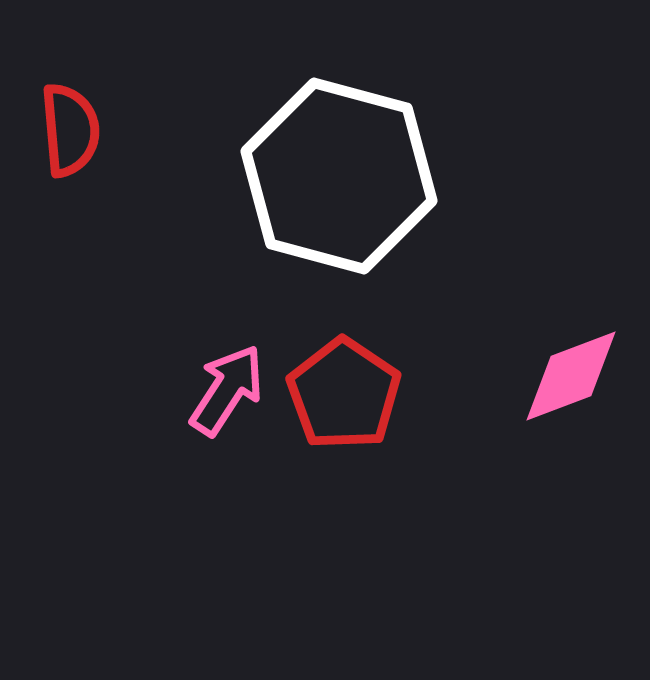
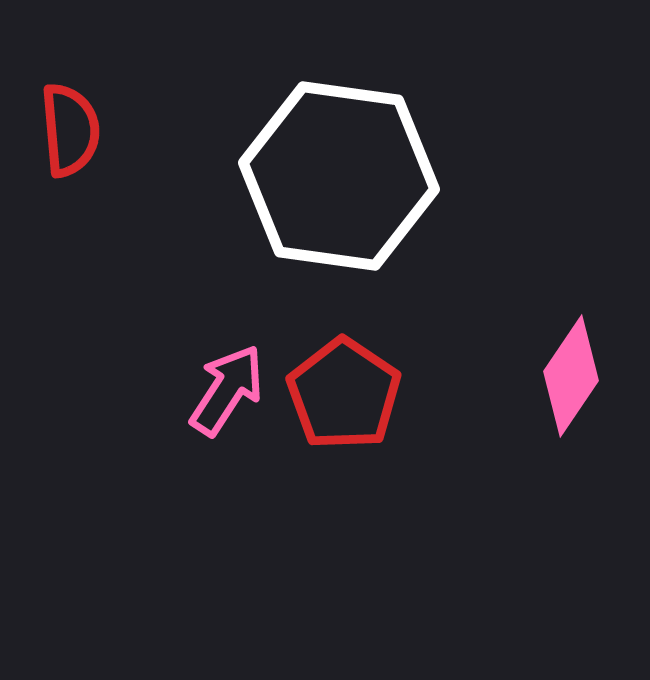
white hexagon: rotated 7 degrees counterclockwise
pink diamond: rotated 35 degrees counterclockwise
